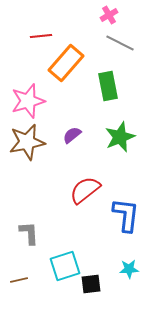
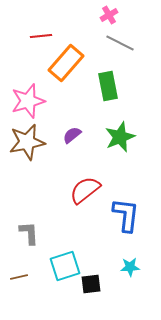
cyan star: moved 1 px right, 2 px up
brown line: moved 3 px up
